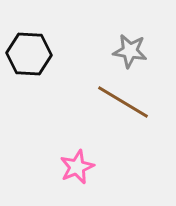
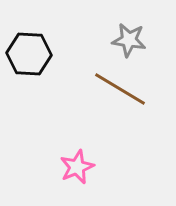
gray star: moved 1 px left, 11 px up
brown line: moved 3 px left, 13 px up
